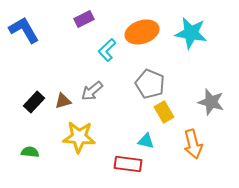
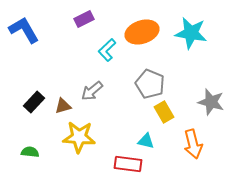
brown triangle: moved 5 px down
